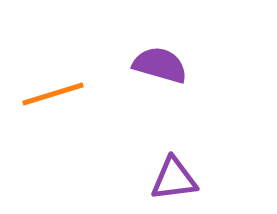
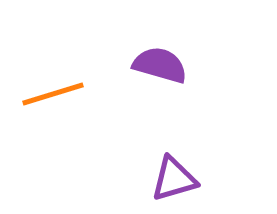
purple triangle: rotated 9 degrees counterclockwise
